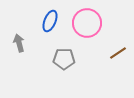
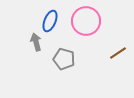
pink circle: moved 1 px left, 2 px up
gray arrow: moved 17 px right, 1 px up
gray pentagon: rotated 15 degrees clockwise
